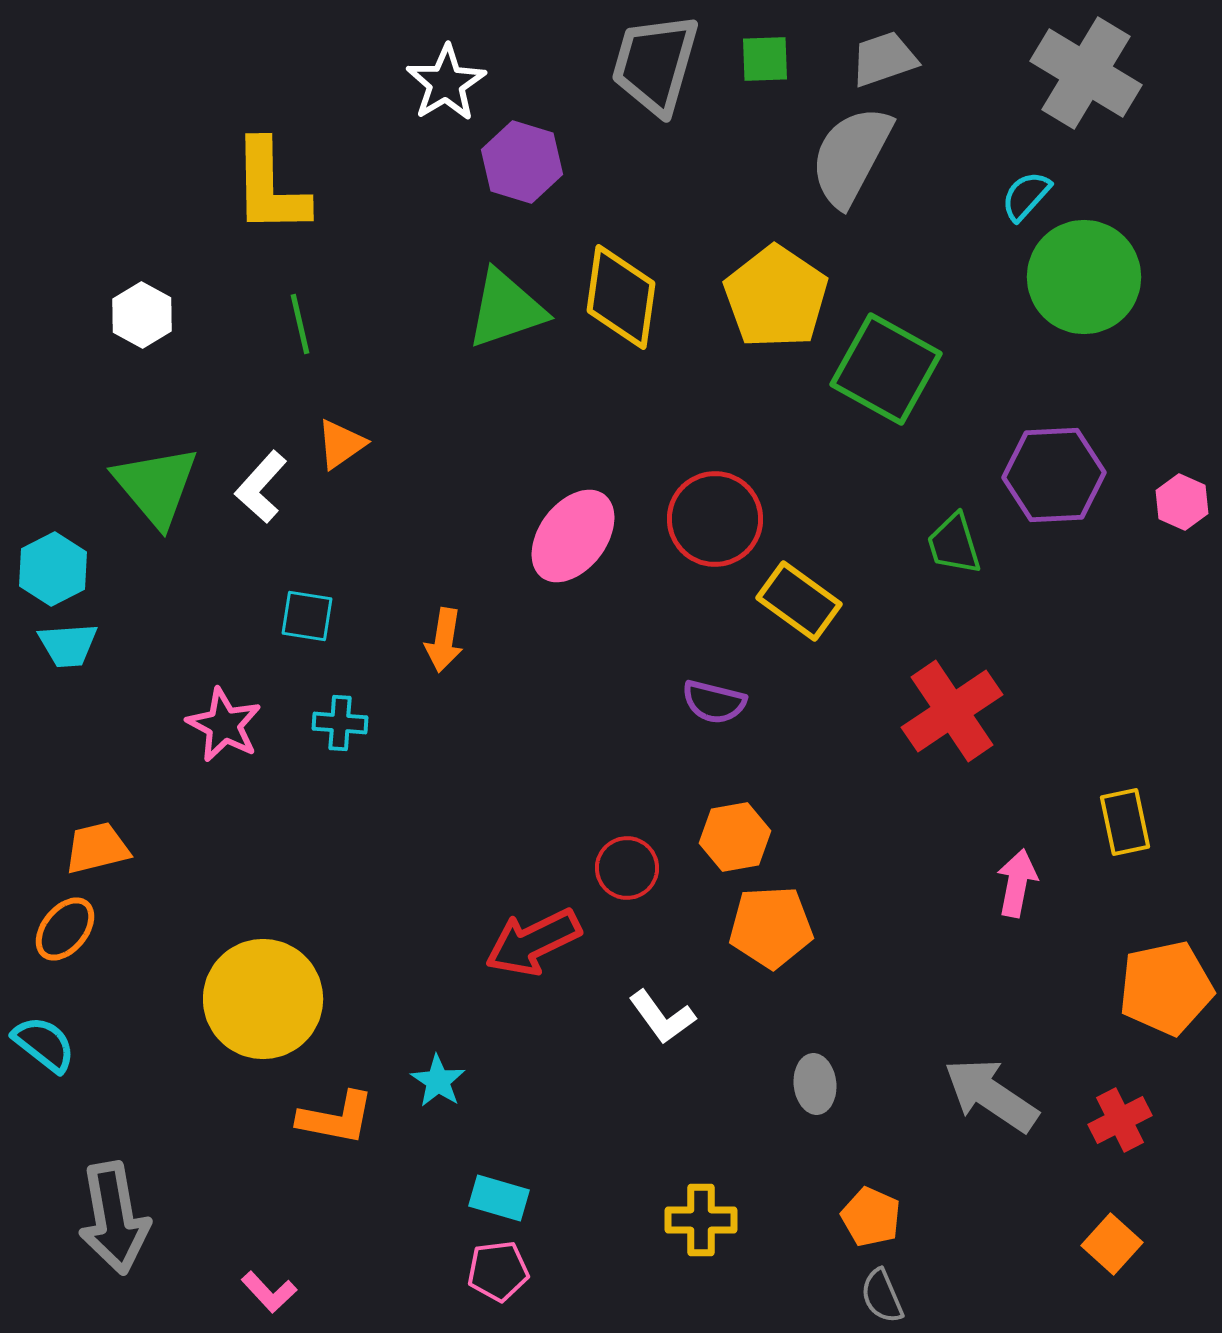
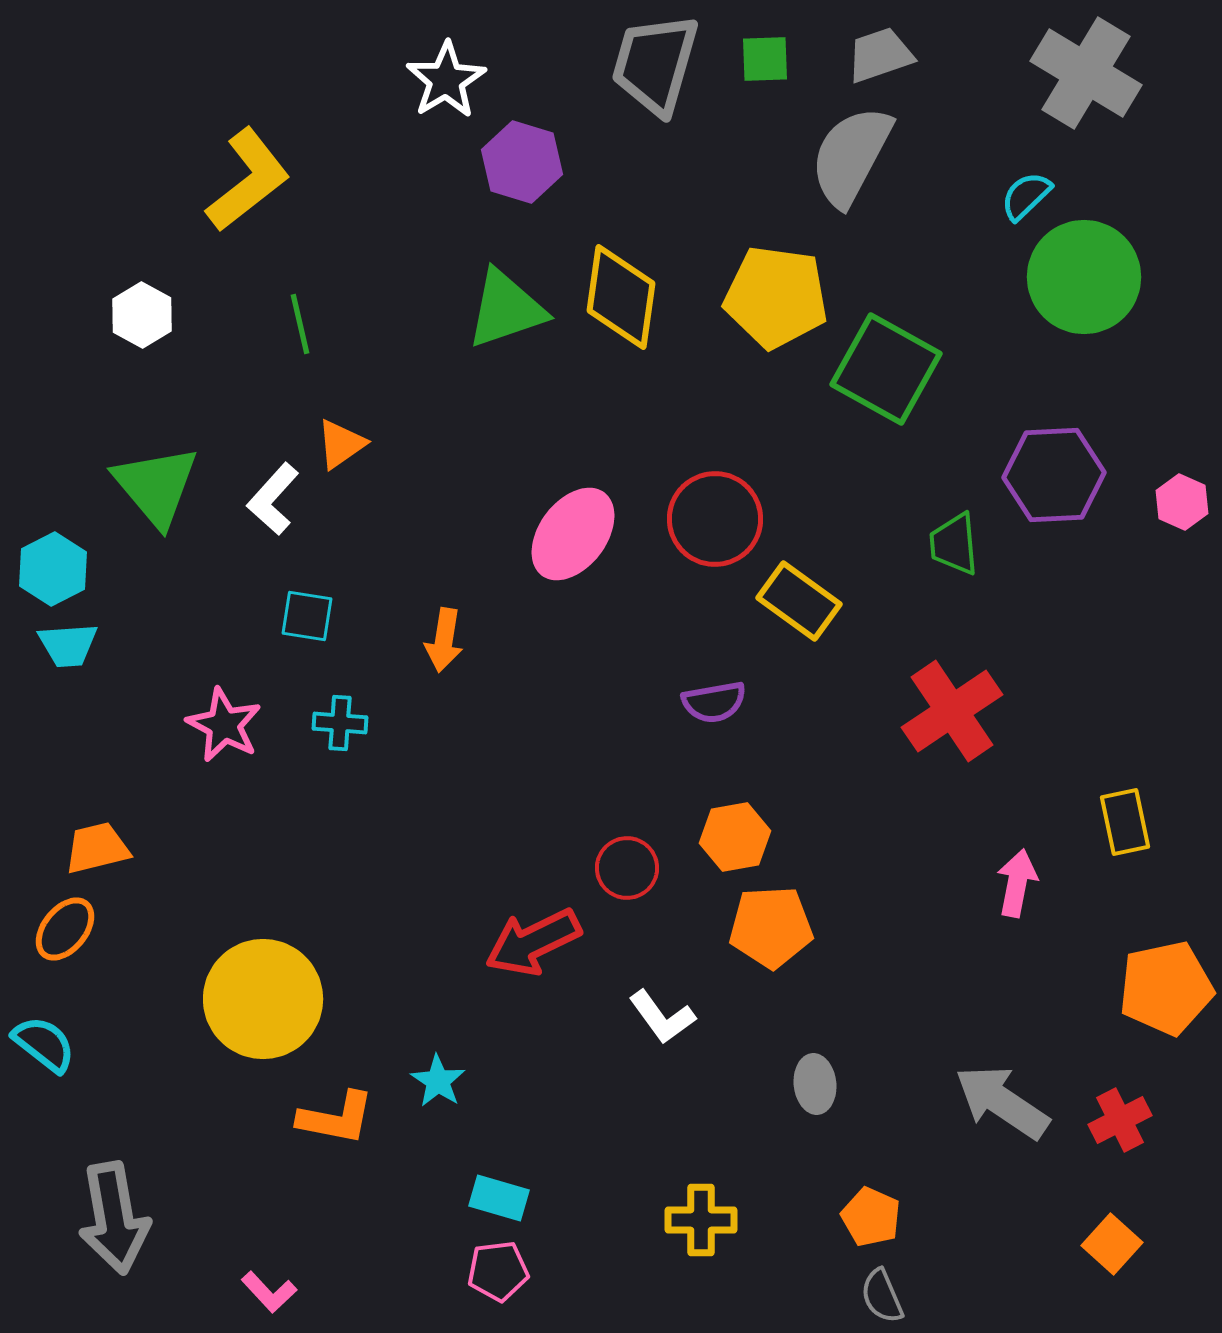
gray trapezoid at (884, 59): moved 4 px left, 4 px up
white star at (446, 83): moved 3 px up
yellow L-shape at (270, 187): moved 22 px left, 7 px up; rotated 127 degrees counterclockwise
cyan semicircle at (1026, 196): rotated 4 degrees clockwise
yellow pentagon at (776, 297): rotated 26 degrees counterclockwise
white L-shape at (261, 487): moved 12 px right, 12 px down
pink ellipse at (573, 536): moved 2 px up
green trapezoid at (954, 544): rotated 12 degrees clockwise
purple semicircle at (714, 702): rotated 24 degrees counterclockwise
gray arrow at (991, 1095): moved 11 px right, 7 px down
